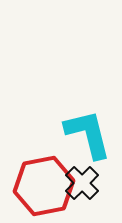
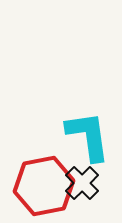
cyan L-shape: moved 2 px down; rotated 6 degrees clockwise
